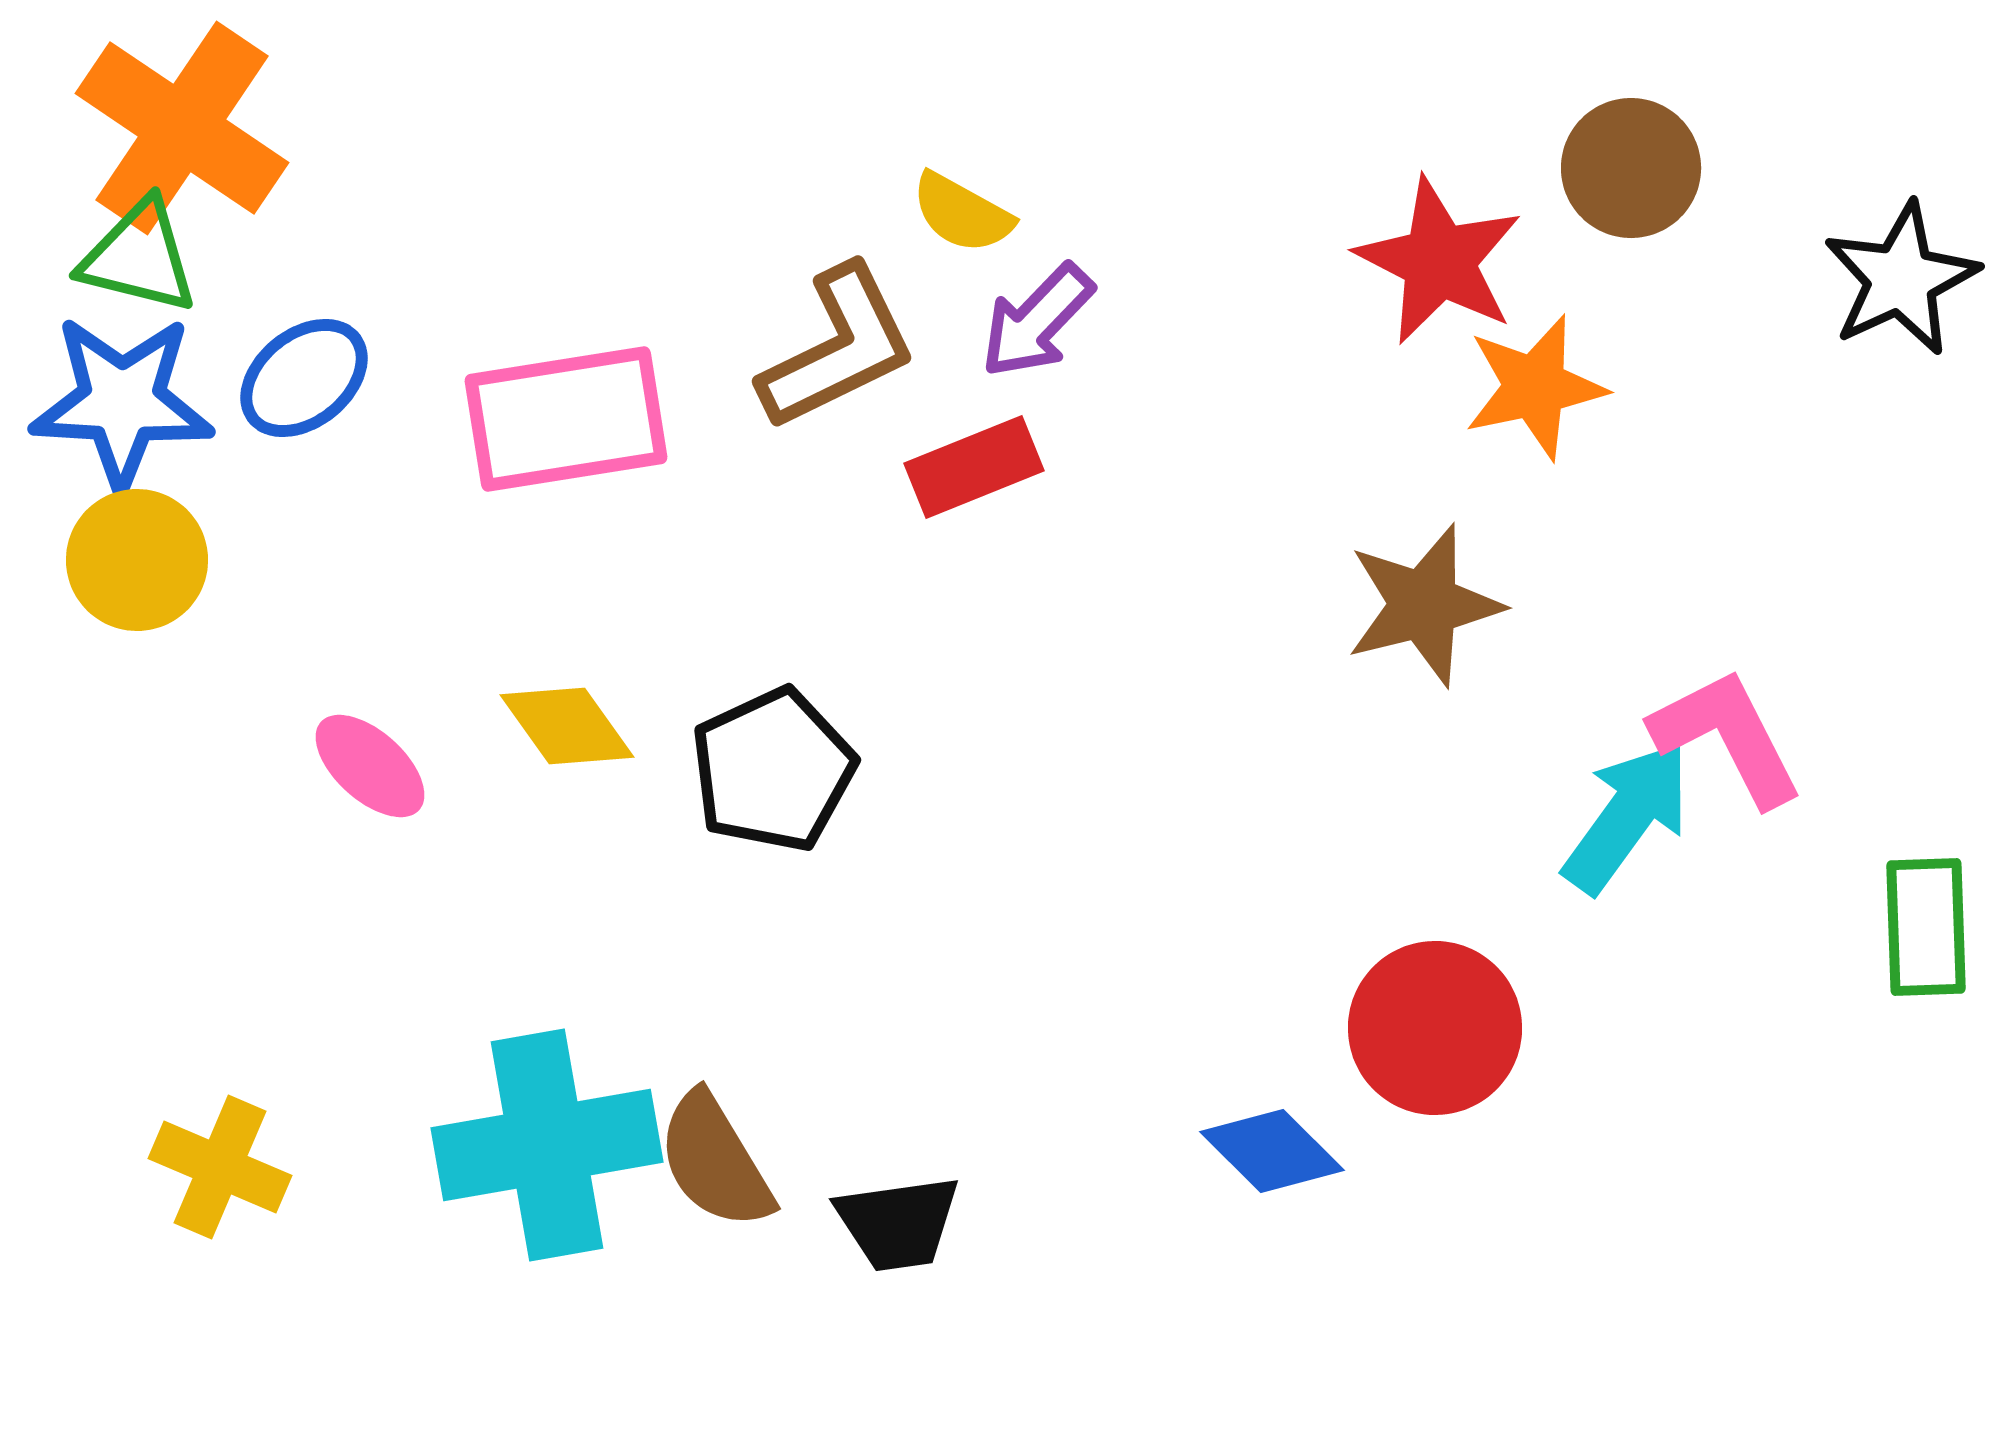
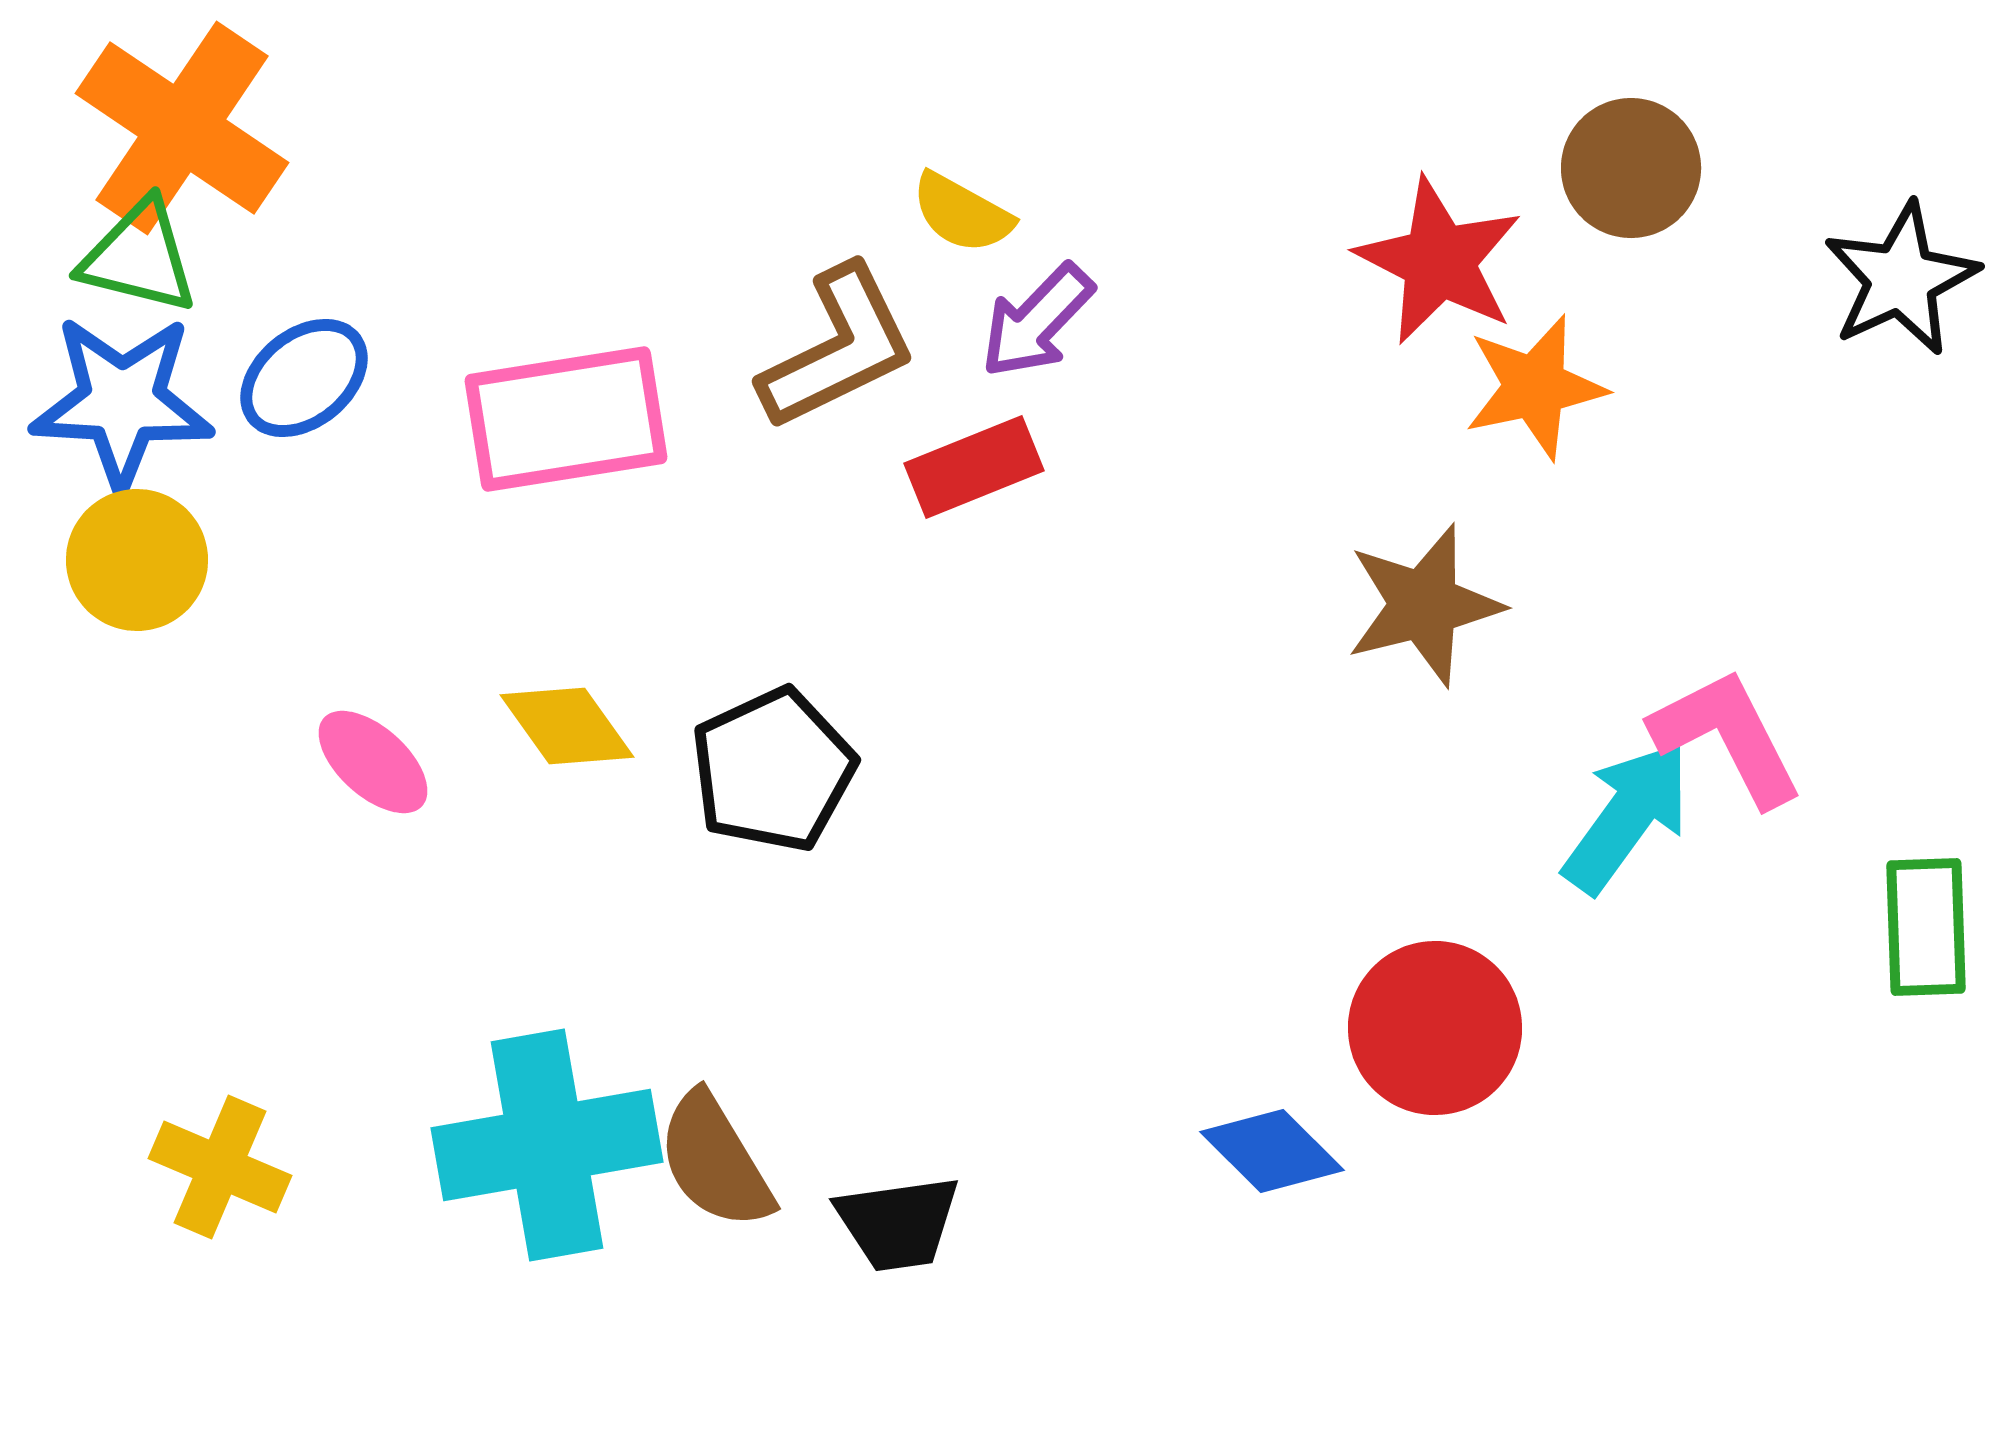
pink ellipse: moved 3 px right, 4 px up
